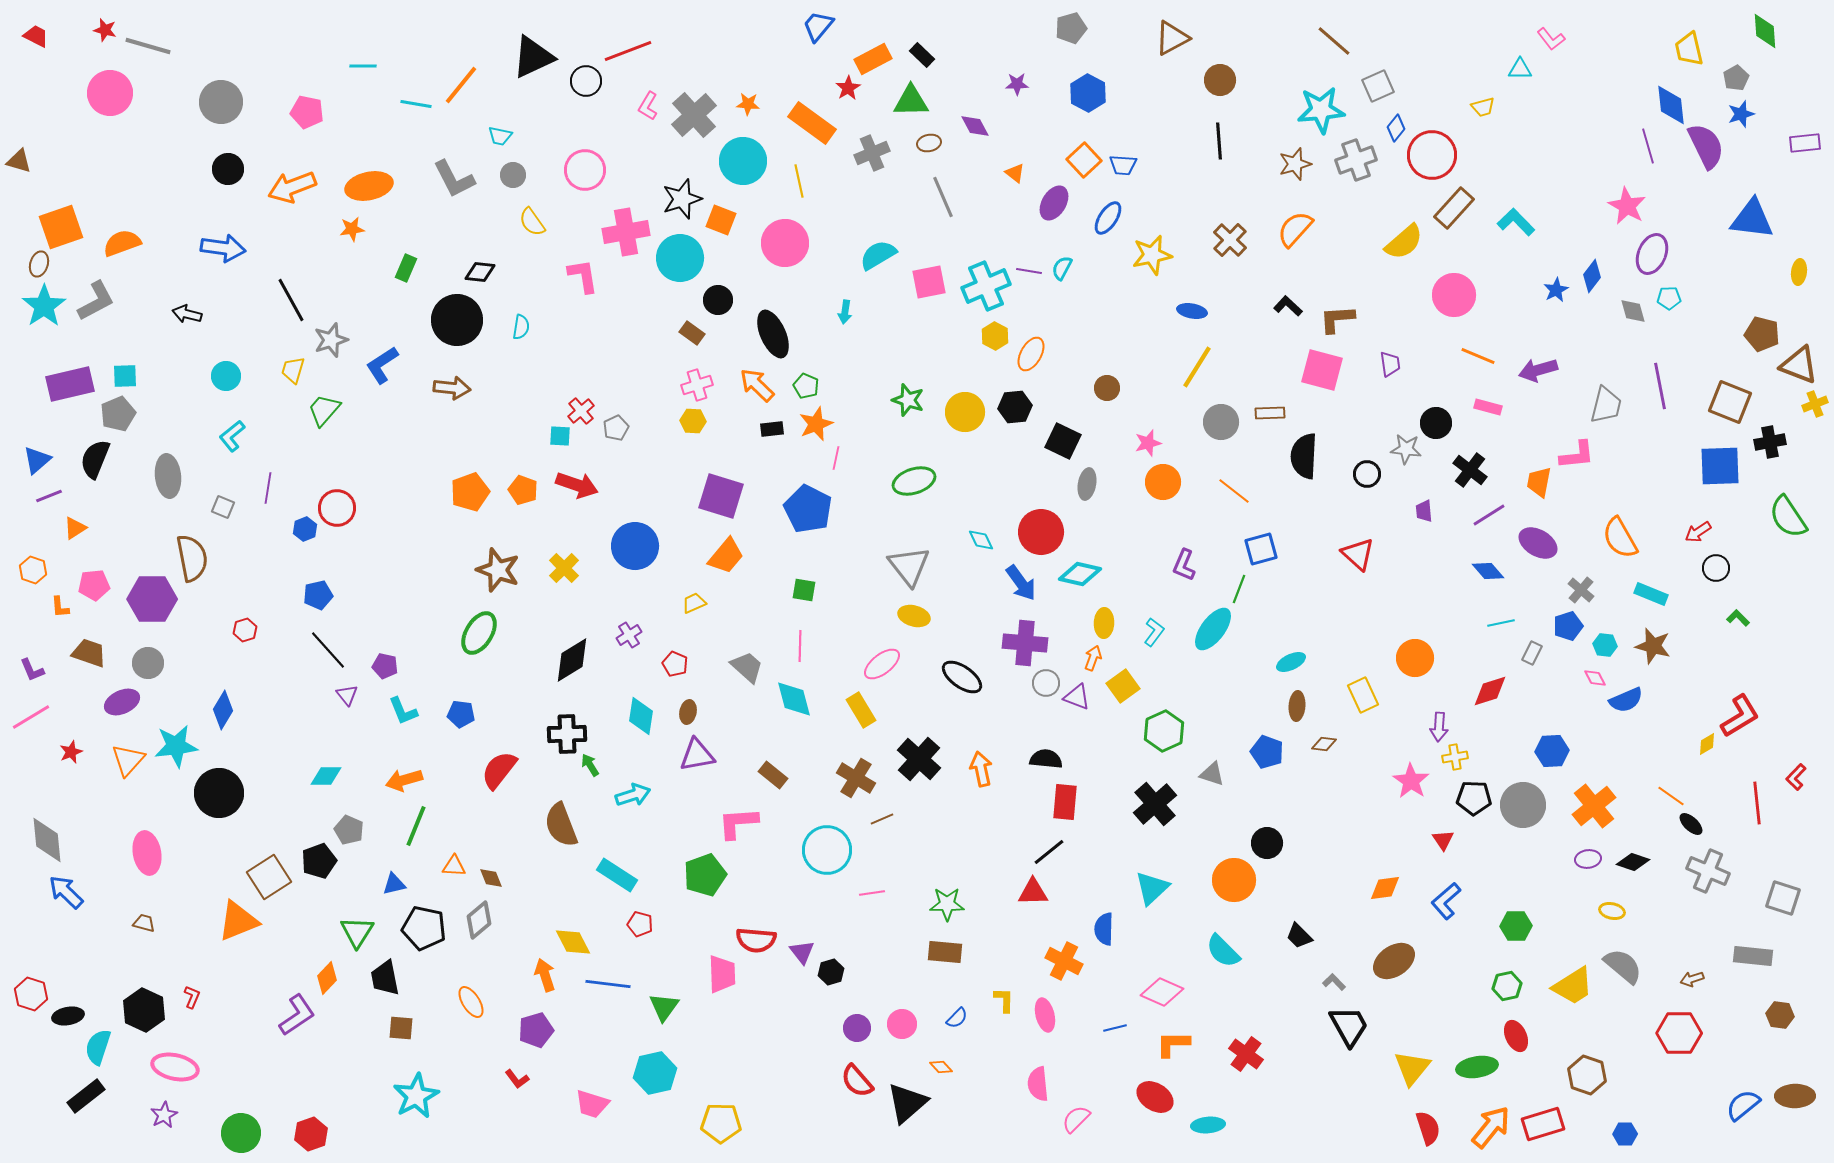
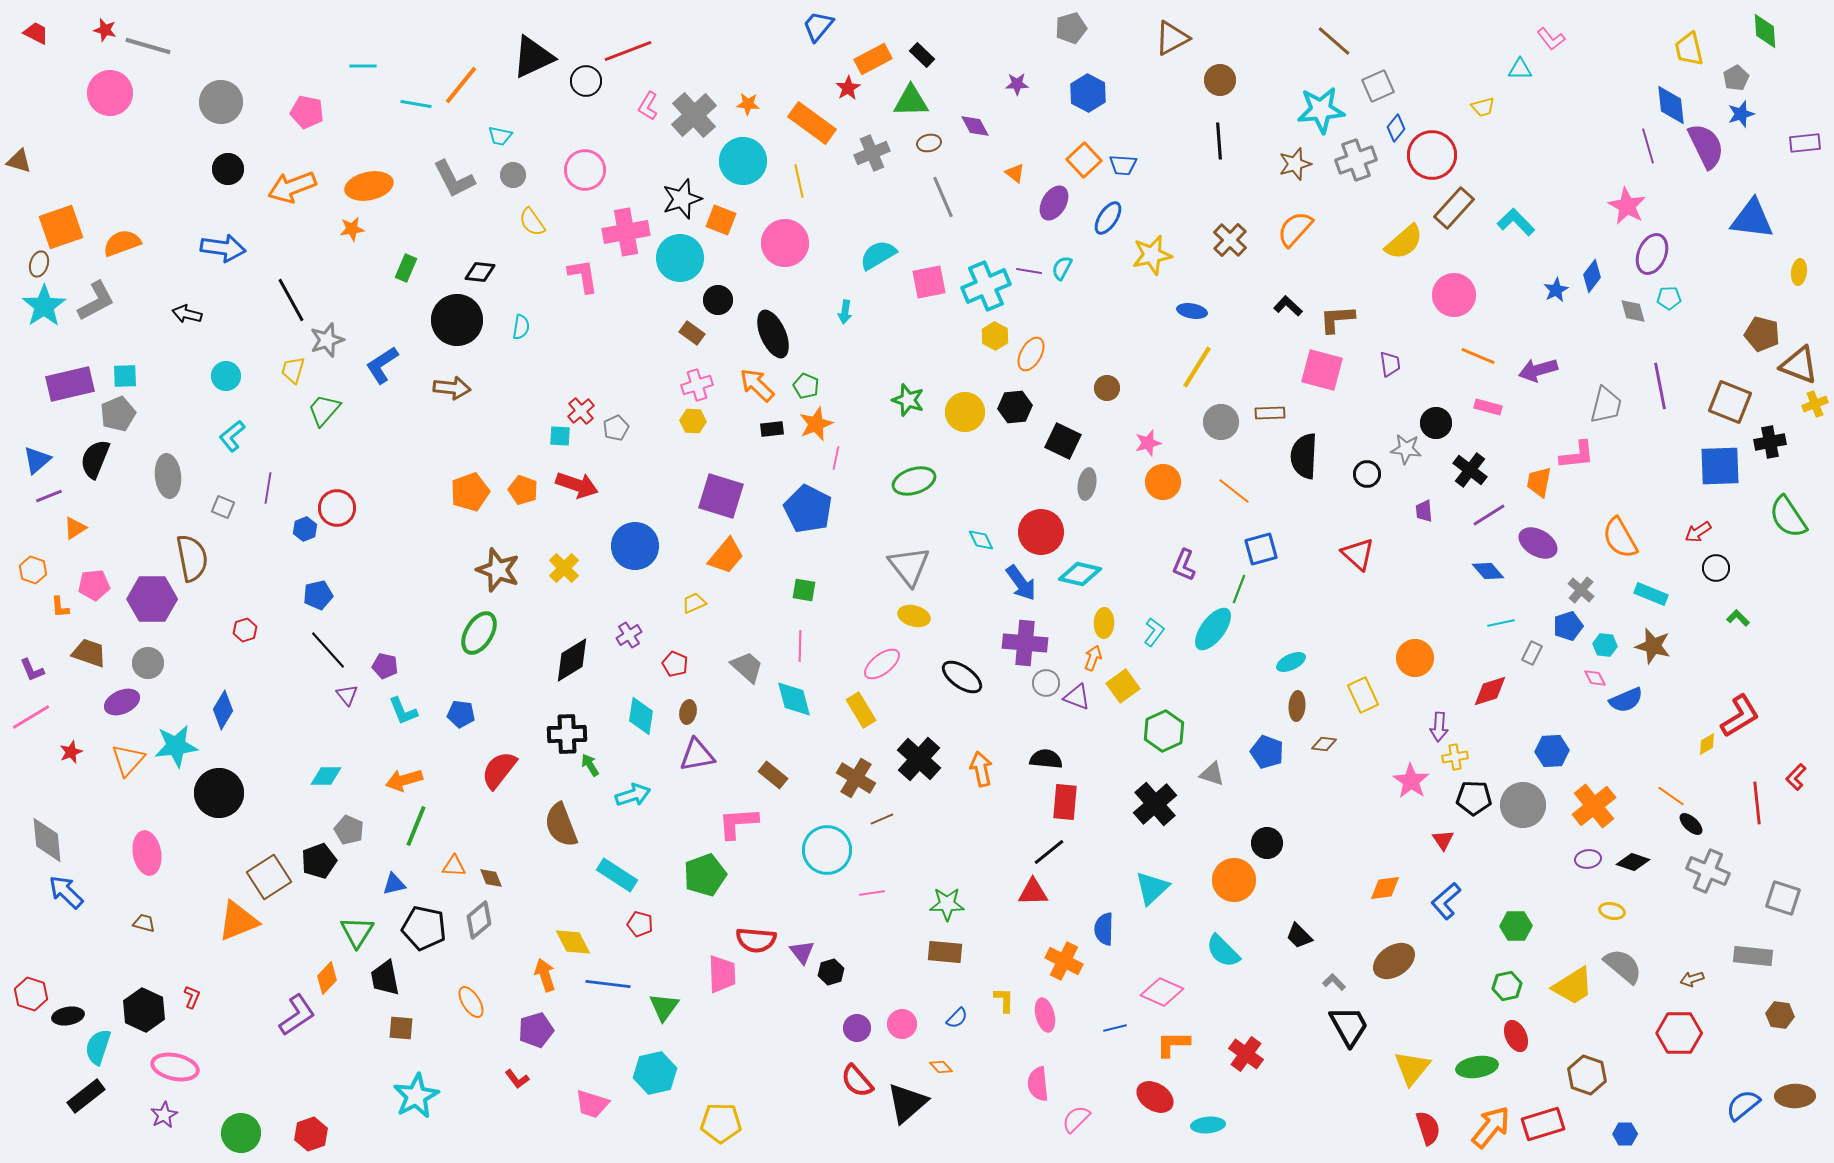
red trapezoid at (36, 36): moved 3 px up
gray star at (331, 340): moved 4 px left
